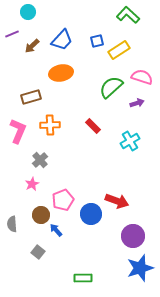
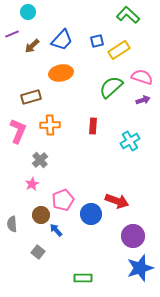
purple arrow: moved 6 px right, 3 px up
red rectangle: rotated 49 degrees clockwise
